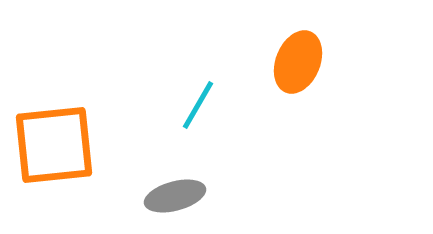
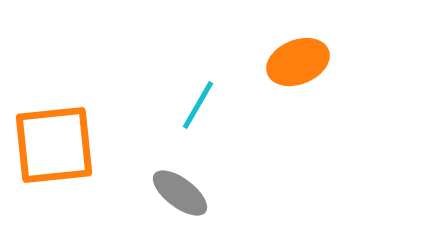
orange ellipse: rotated 46 degrees clockwise
gray ellipse: moved 5 px right, 3 px up; rotated 52 degrees clockwise
